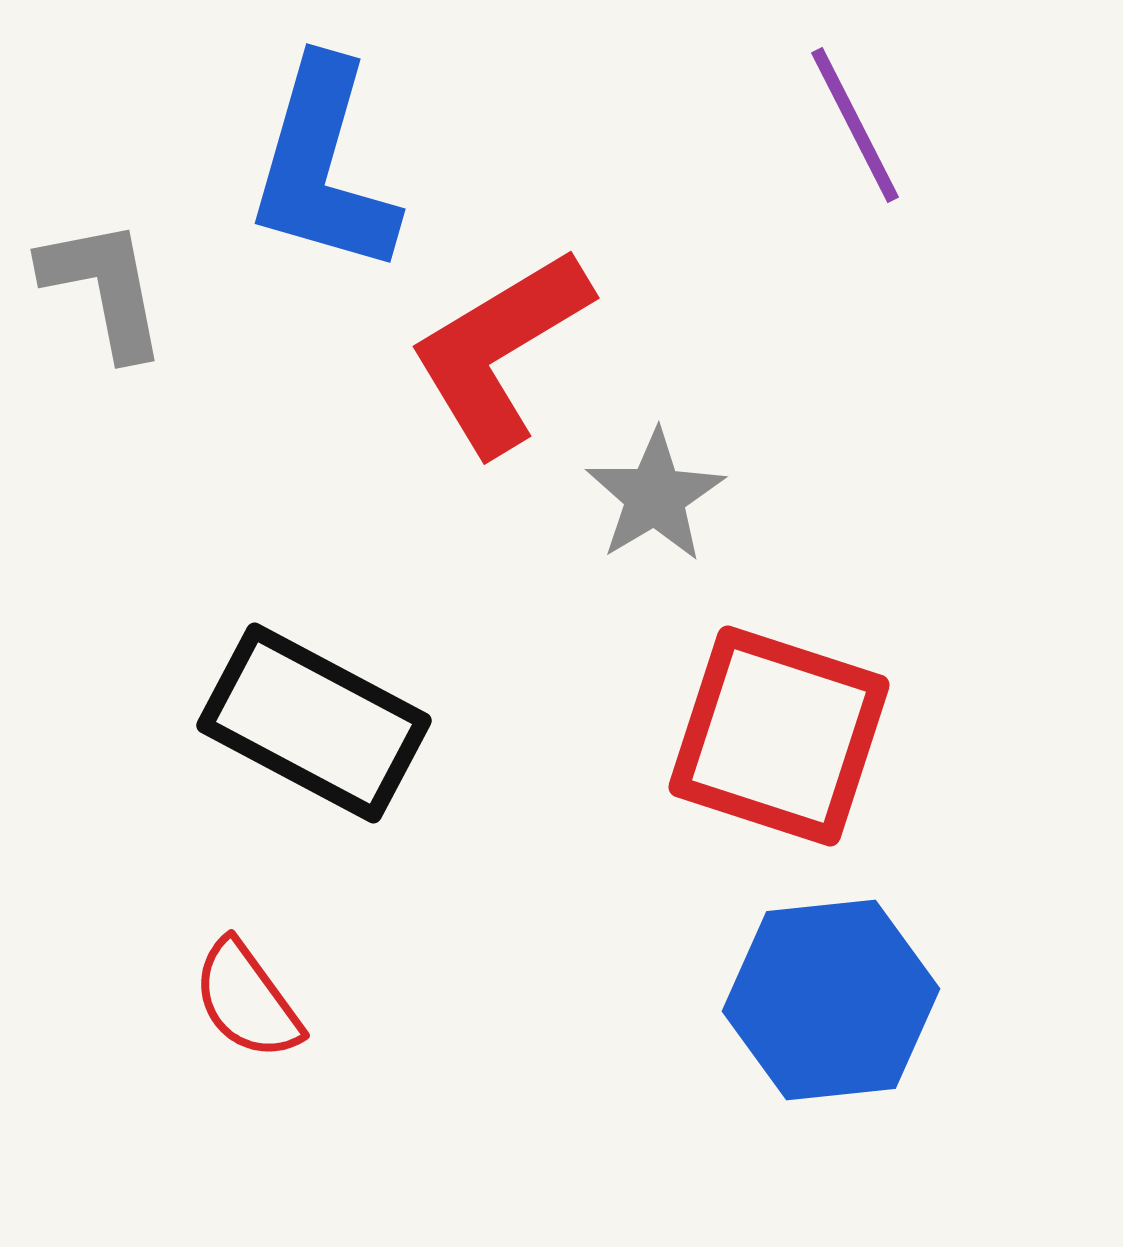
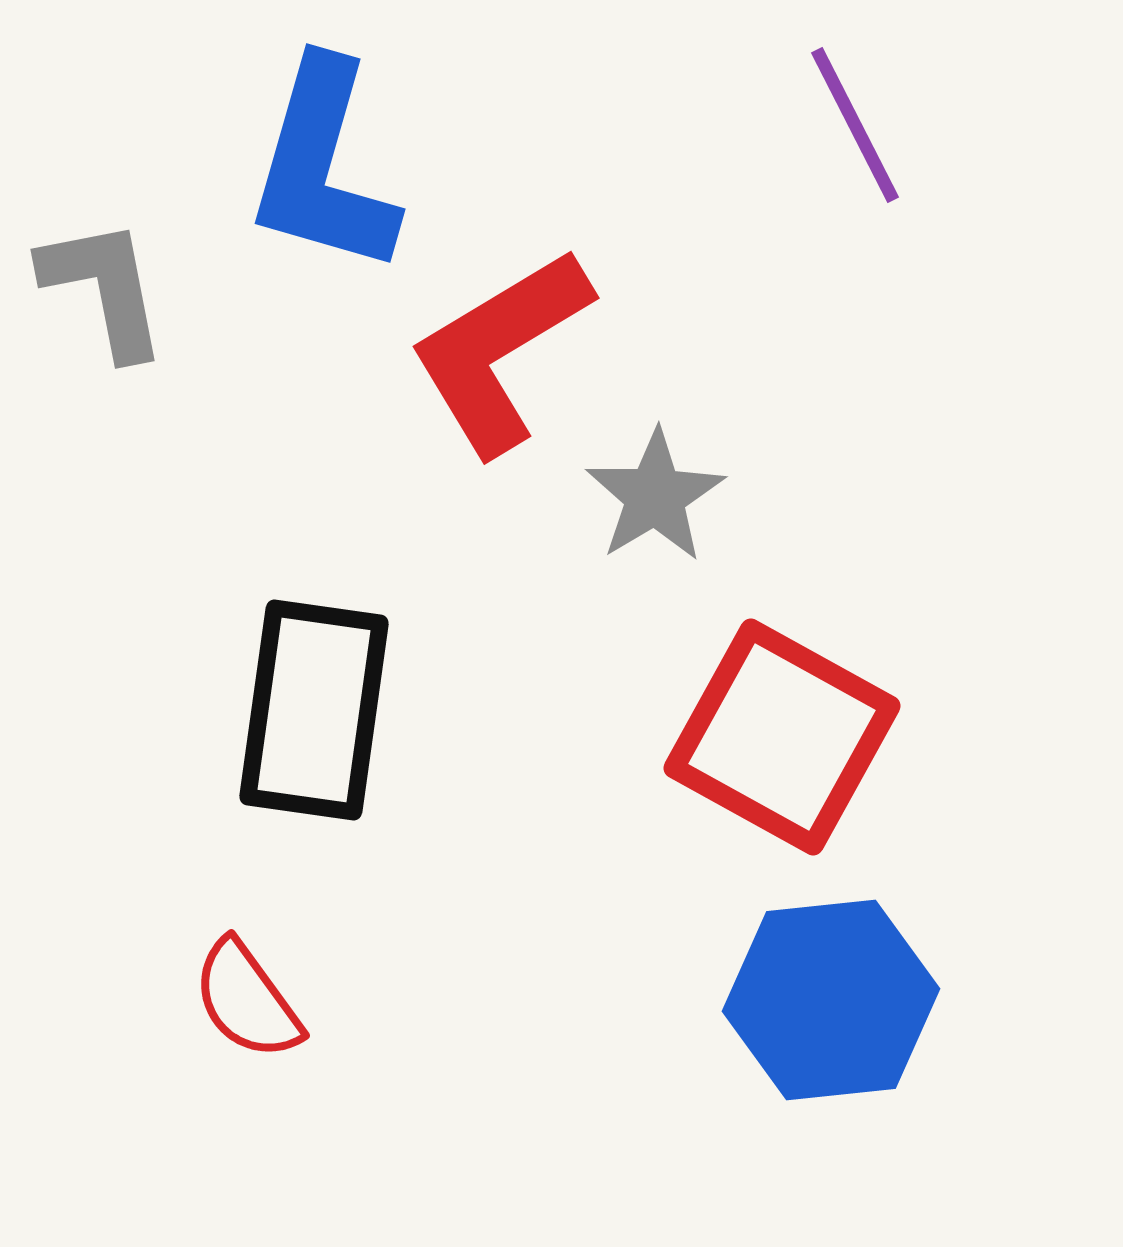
black rectangle: moved 13 px up; rotated 70 degrees clockwise
red square: moved 3 px right, 1 px down; rotated 11 degrees clockwise
